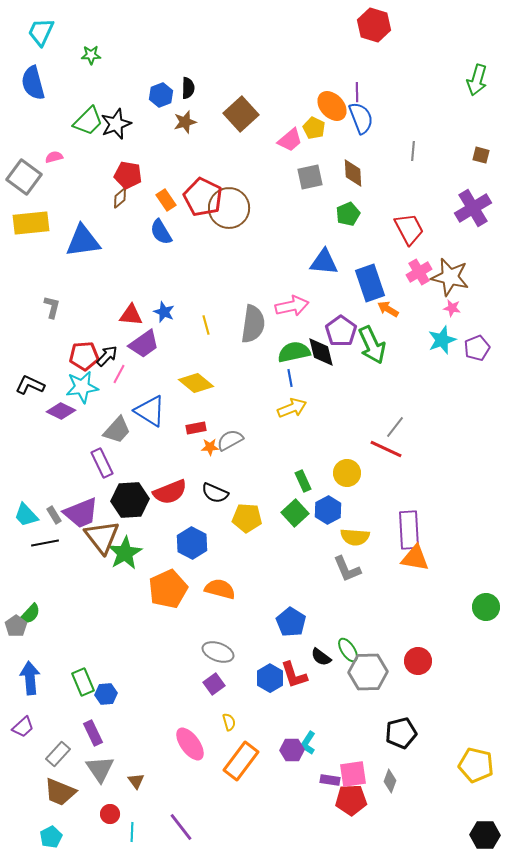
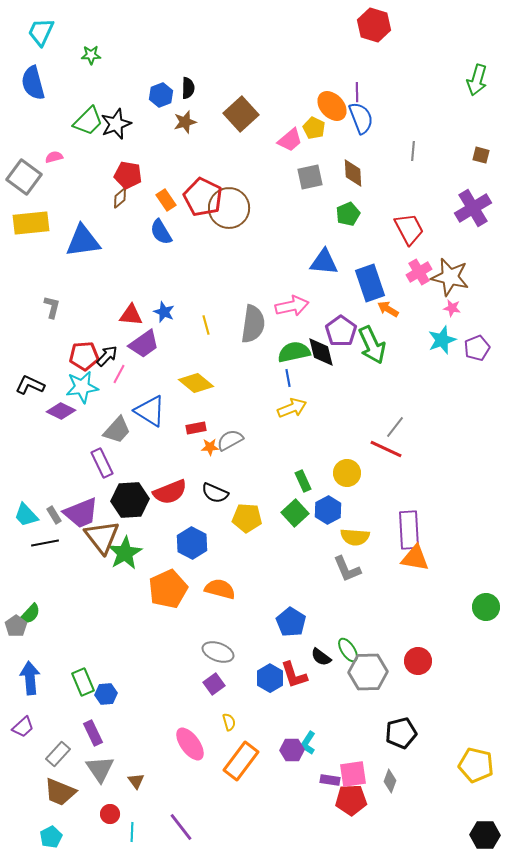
blue line at (290, 378): moved 2 px left
